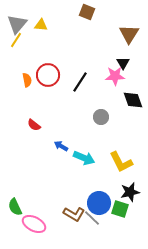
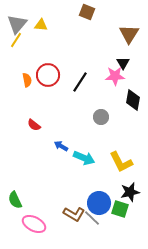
black diamond: rotated 30 degrees clockwise
green semicircle: moved 7 px up
